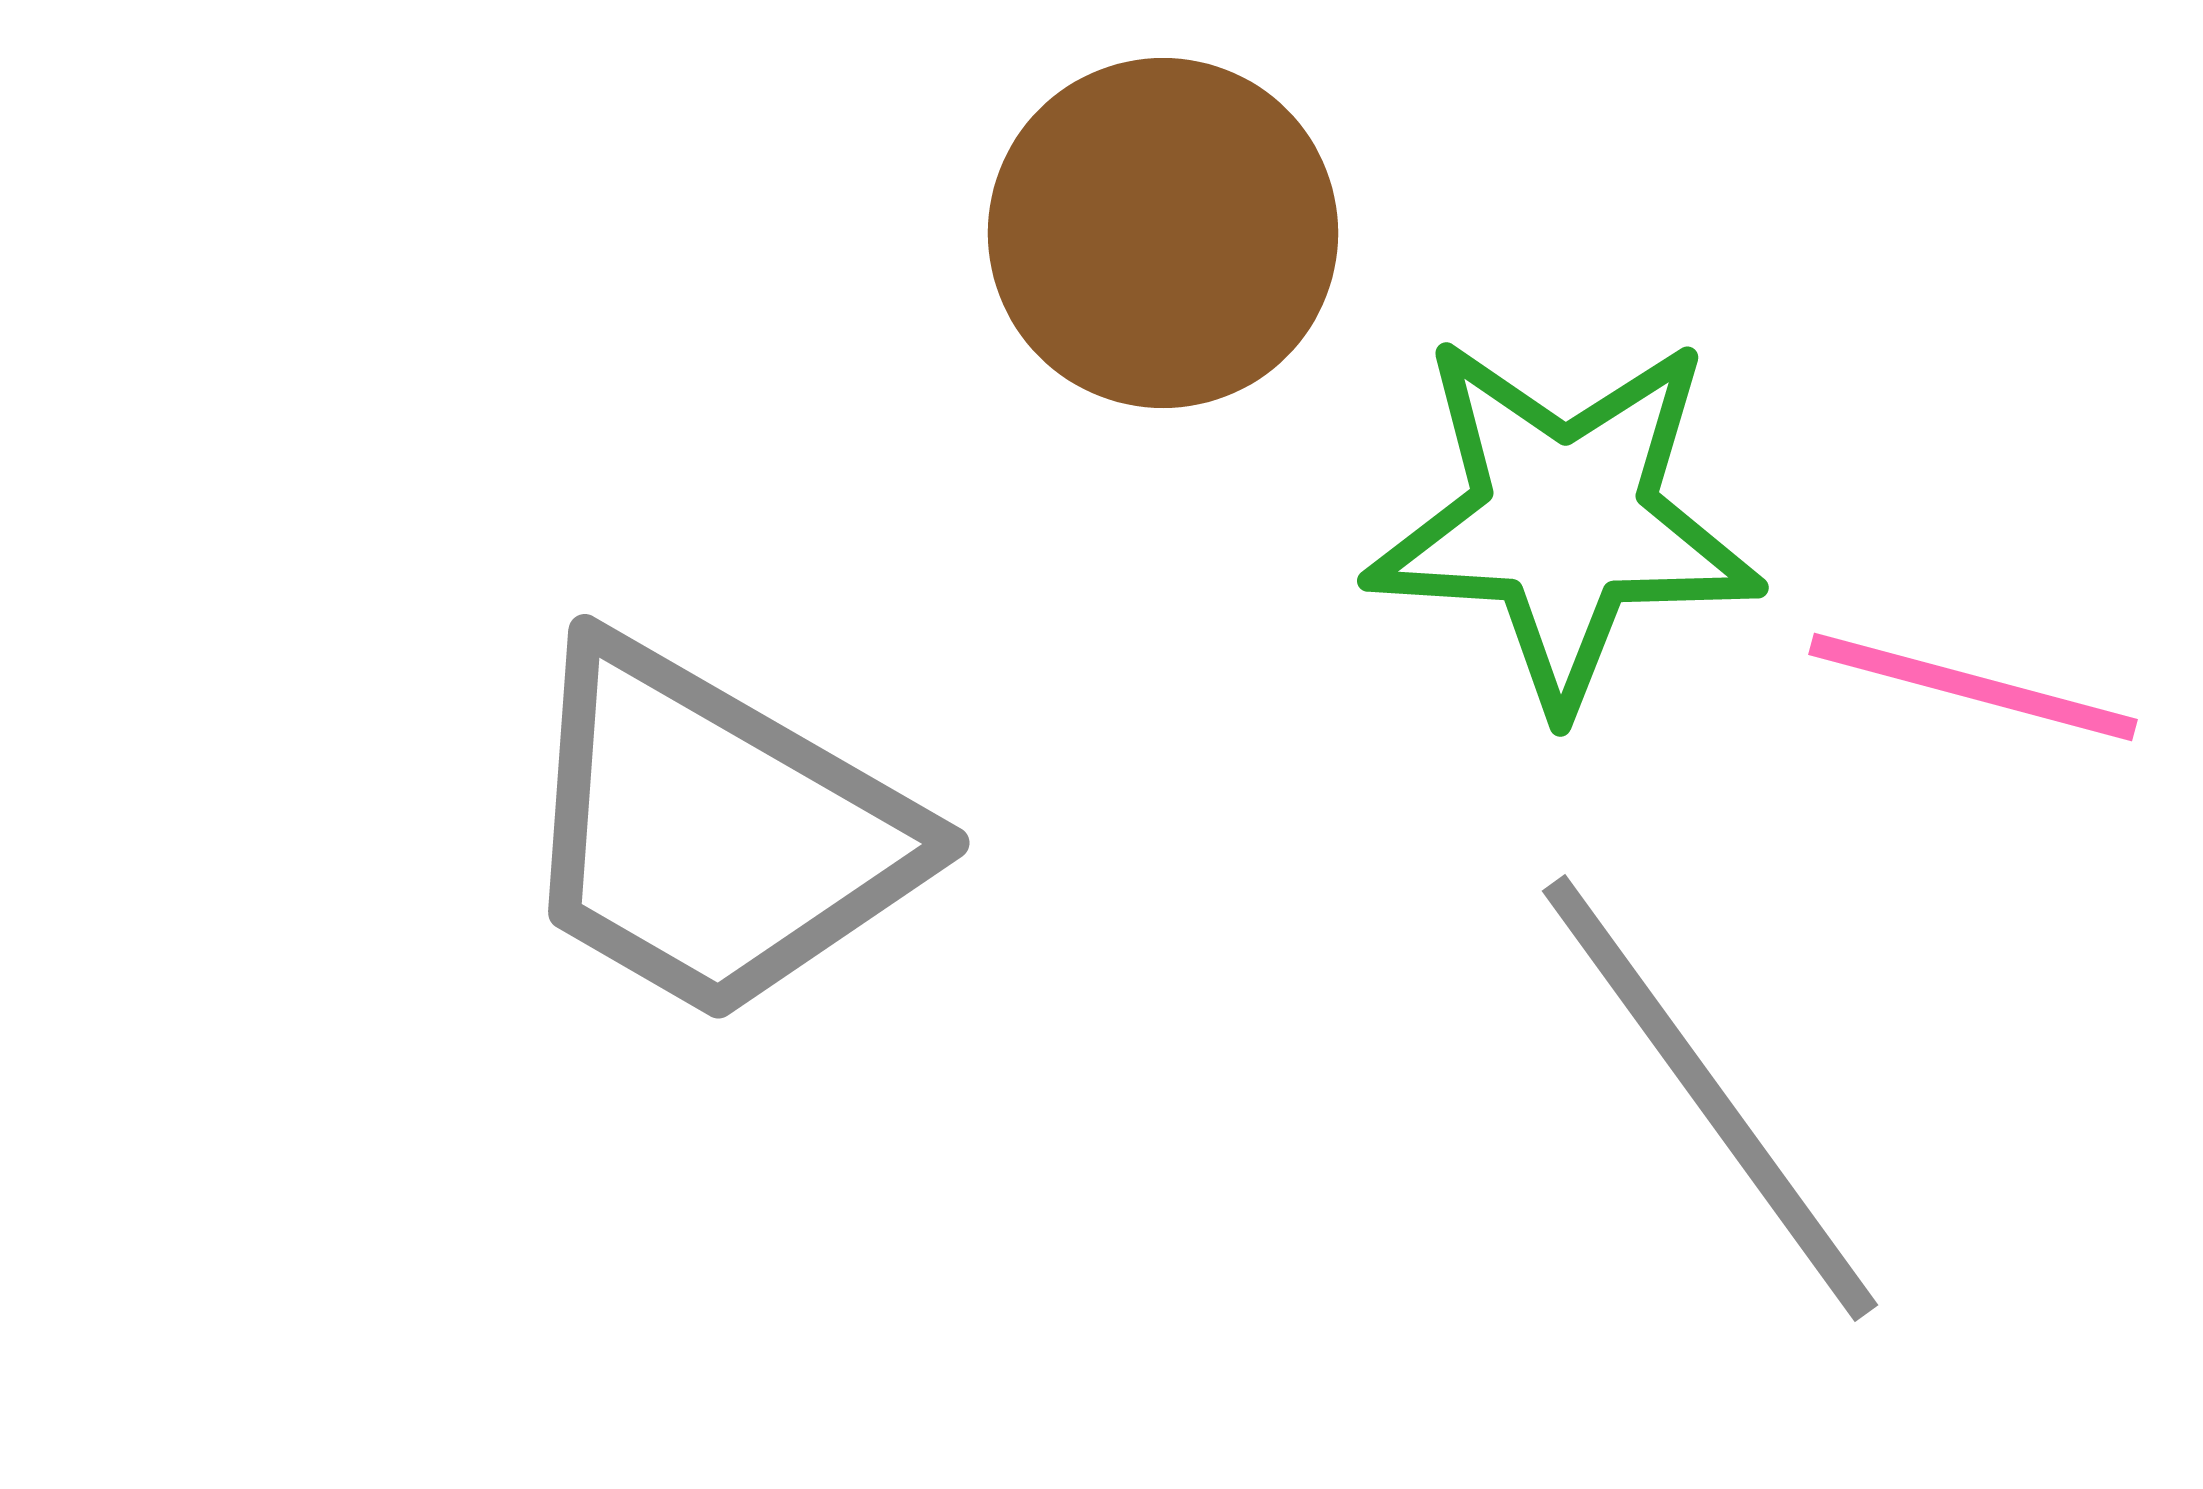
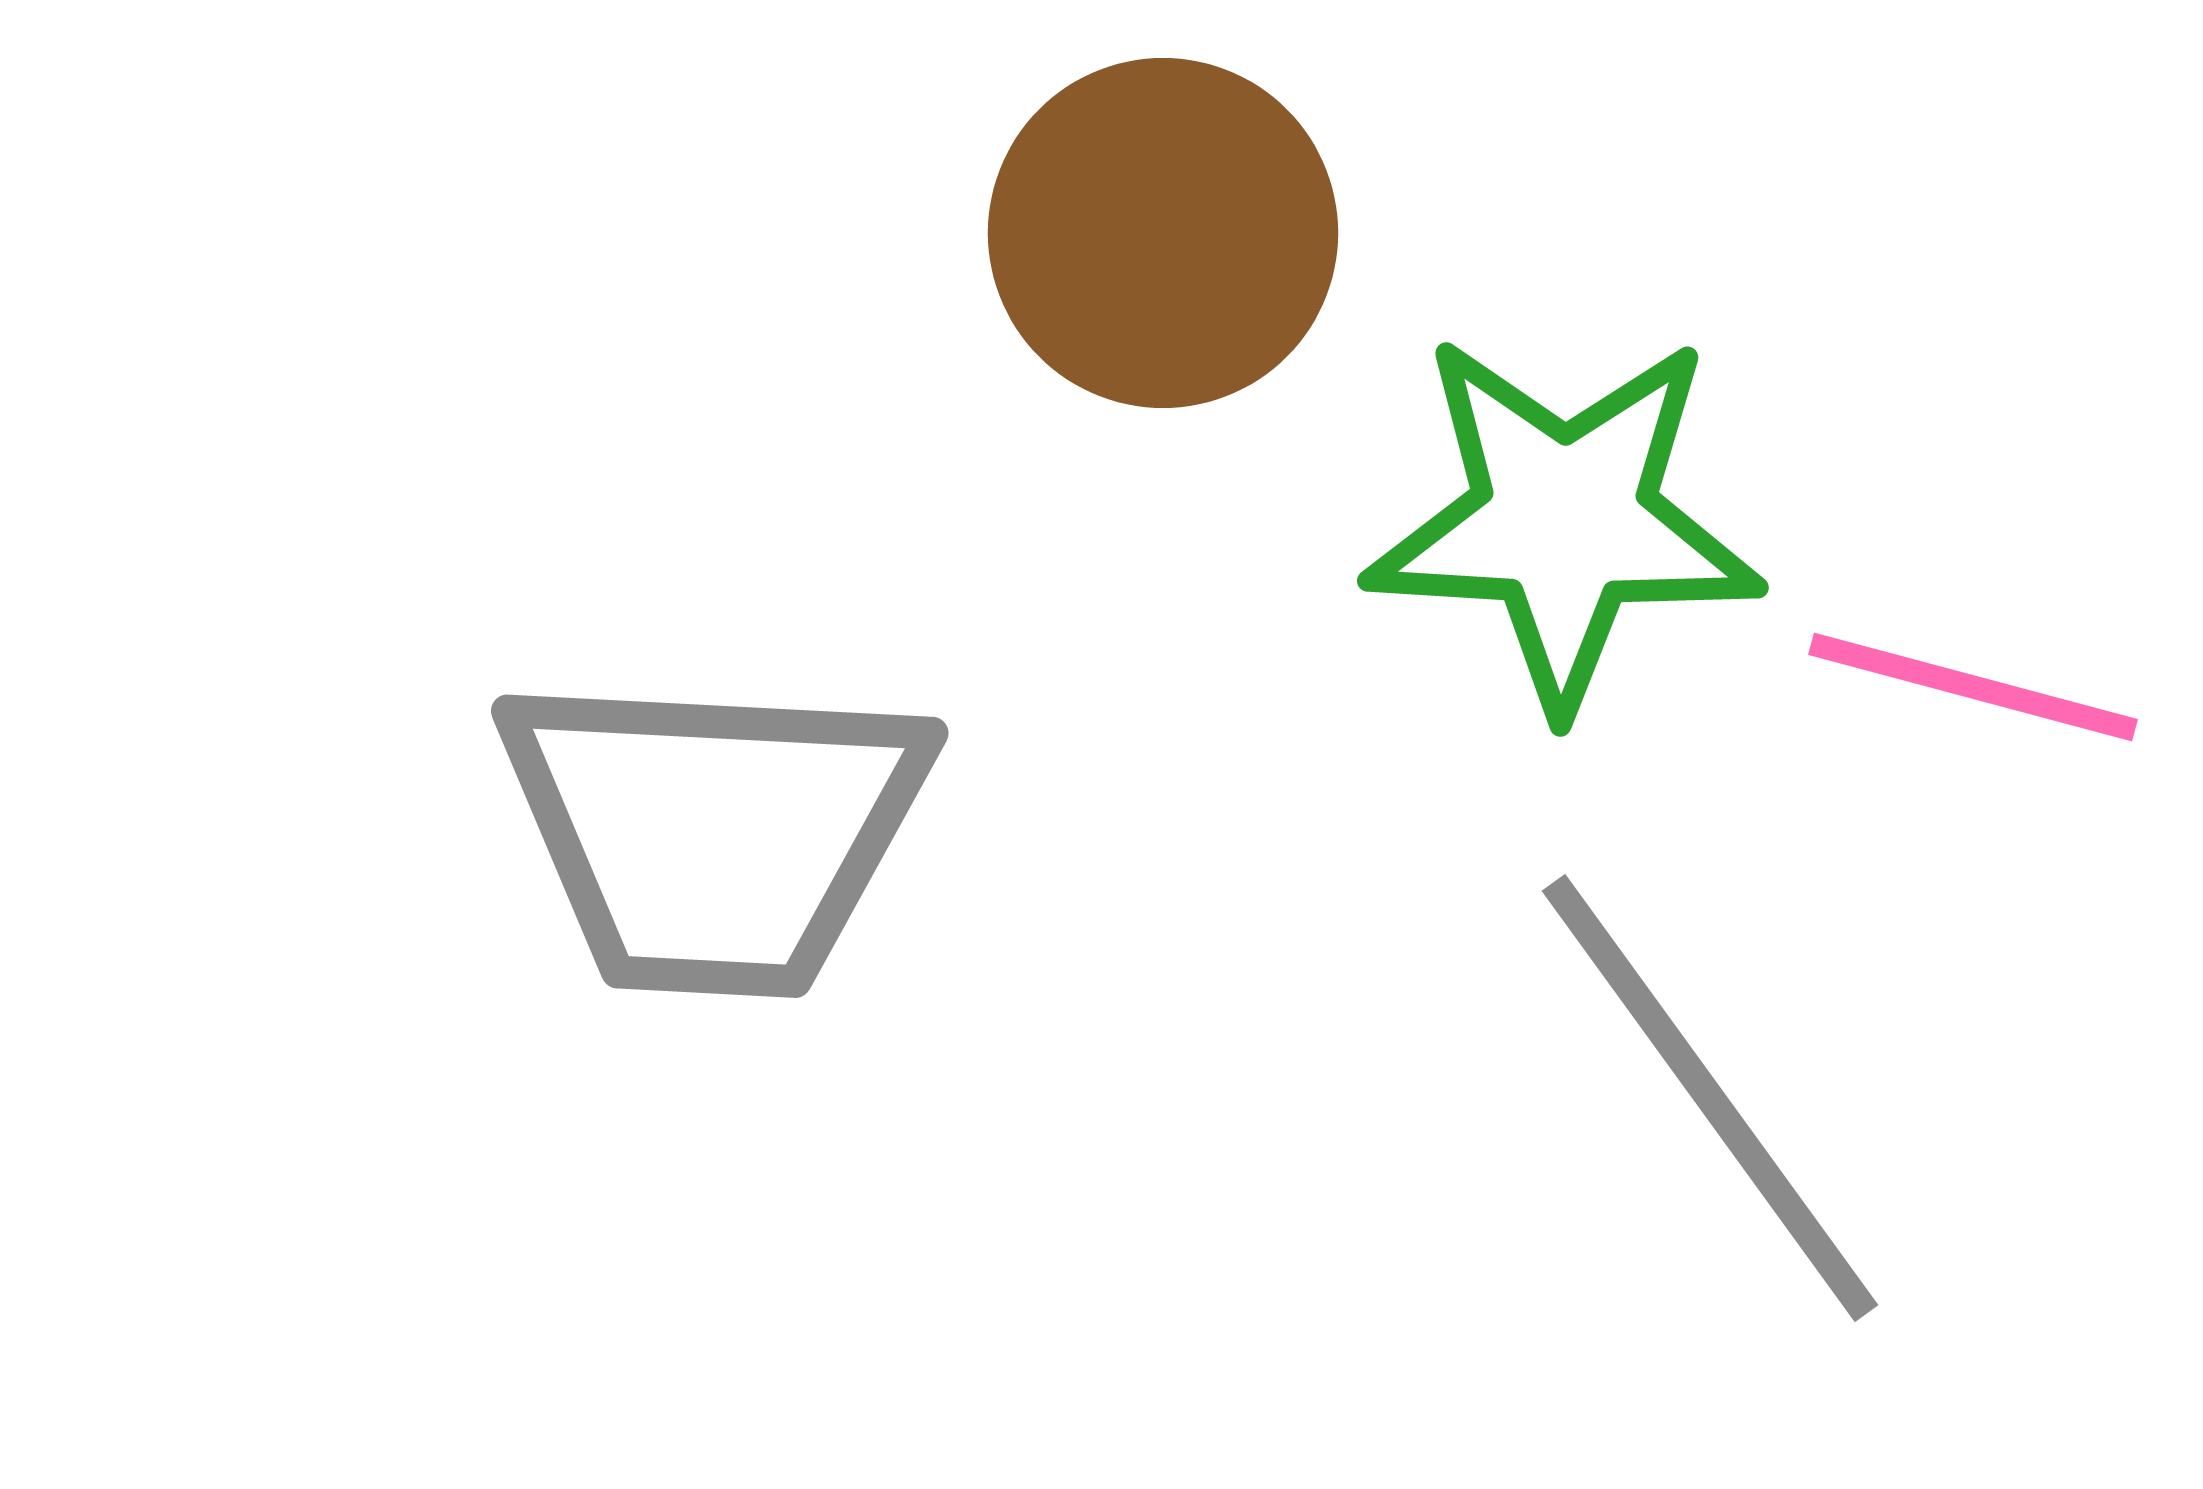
gray trapezoid: rotated 27 degrees counterclockwise
